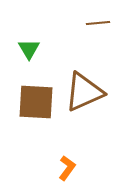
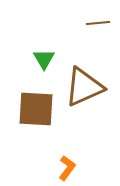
green triangle: moved 15 px right, 10 px down
brown triangle: moved 5 px up
brown square: moved 7 px down
